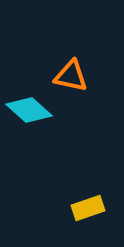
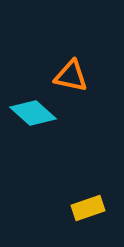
cyan diamond: moved 4 px right, 3 px down
